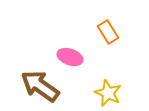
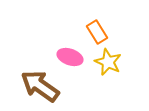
orange rectangle: moved 11 px left
yellow star: moved 31 px up
